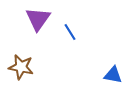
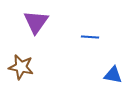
purple triangle: moved 2 px left, 3 px down
blue line: moved 20 px right, 5 px down; rotated 54 degrees counterclockwise
